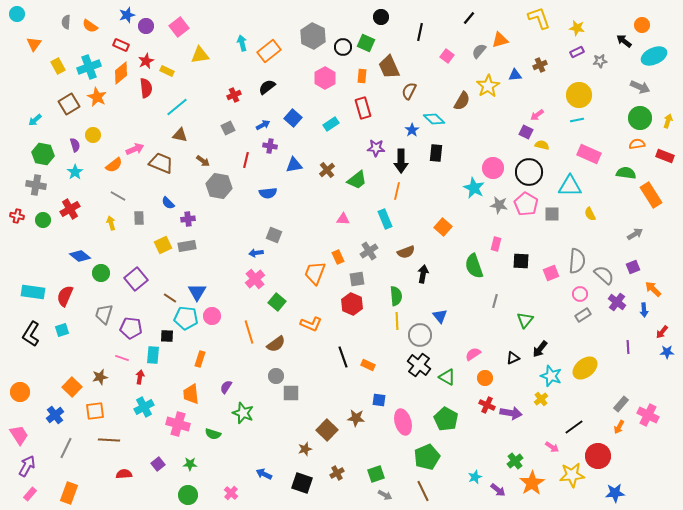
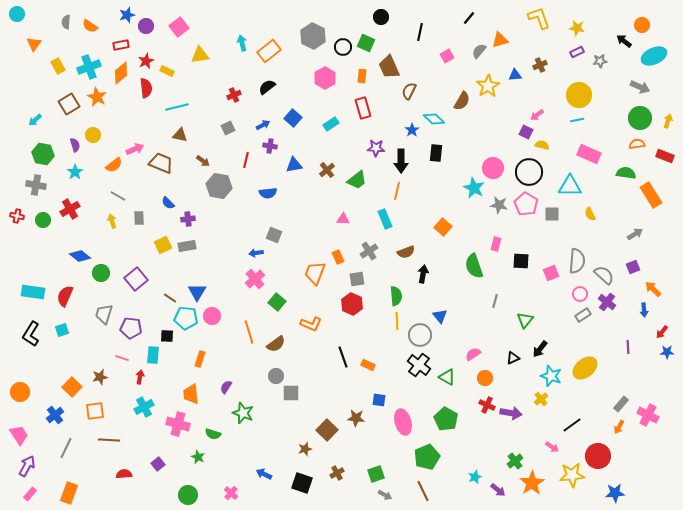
red rectangle at (121, 45): rotated 35 degrees counterclockwise
pink square at (447, 56): rotated 24 degrees clockwise
cyan line at (177, 107): rotated 25 degrees clockwise
yellow arrow at (111, 223): moved 1 px right, 2 px up
purple cross at (617, 302): moved 10 px left
black line at (574, 427): moved 2 px left, 2 px up
green star at (190, 464): moved 8 px right, 7 px up; rotated 24 degrees clockwise
